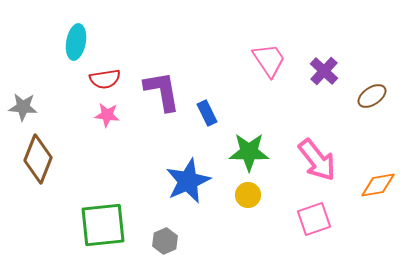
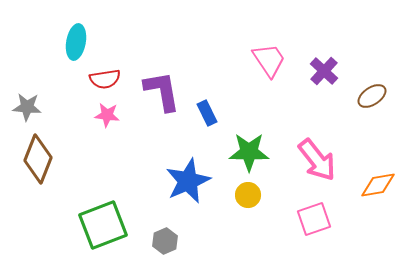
gray star: moved 4 px right
green square: rotated 15 degrees counterclockwise
